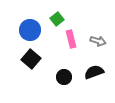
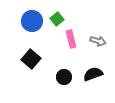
blue circle: moved 2 px right, 9 px up
black semicircle: moved 1 px left, 2 px down
